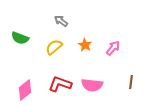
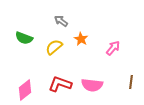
green semicircle: moved 4 px right
orange star: moved 4 px left, 6 px up
